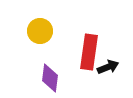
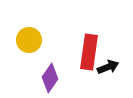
yellow circle: moved 11 px left, 9 px down
purple diamond: rotated 28 degrees clockwise
